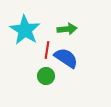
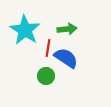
red line: moved 1 px right, 2 px up
